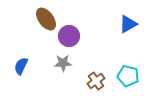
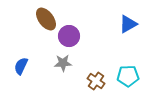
cyan pentagon: rotated 15 degrees counterclockwise
brown cross: rotated 18 degrees counterclockwise
